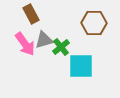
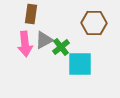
brown rectangle: rotated 36 degrees clockwise
gray triangle: rotated 12 degrees counterclockwise
pink arrow: rotated 30 degrees clockwise
cyan square: moved 1 px left, 2 px up
